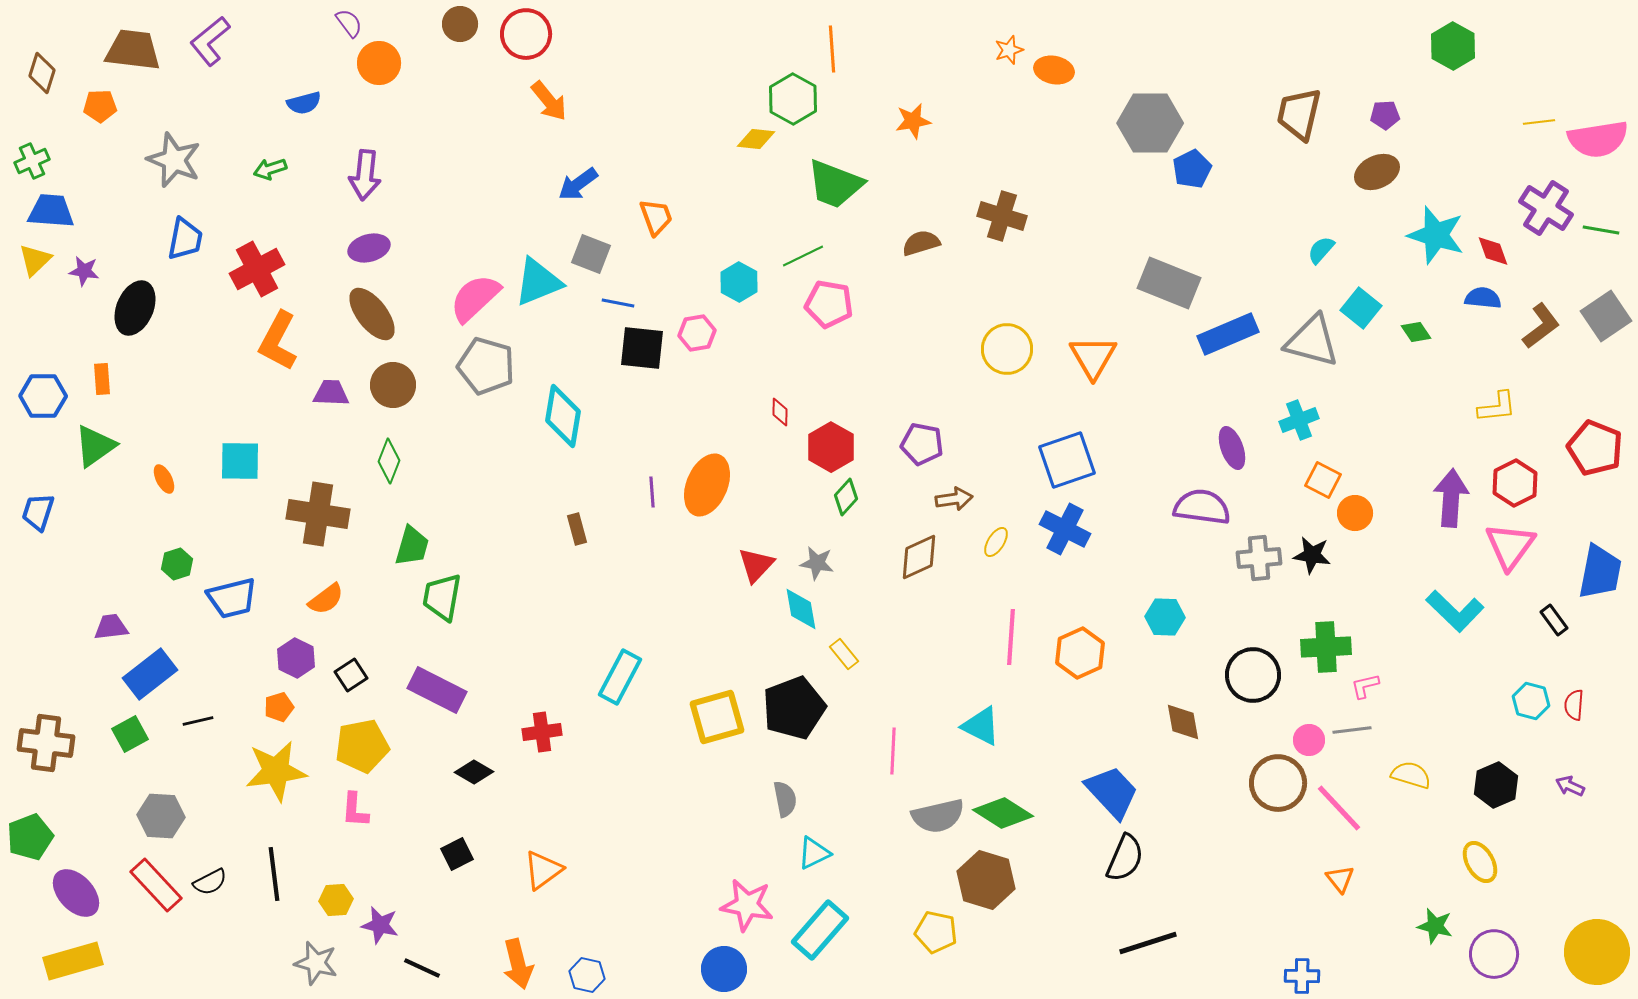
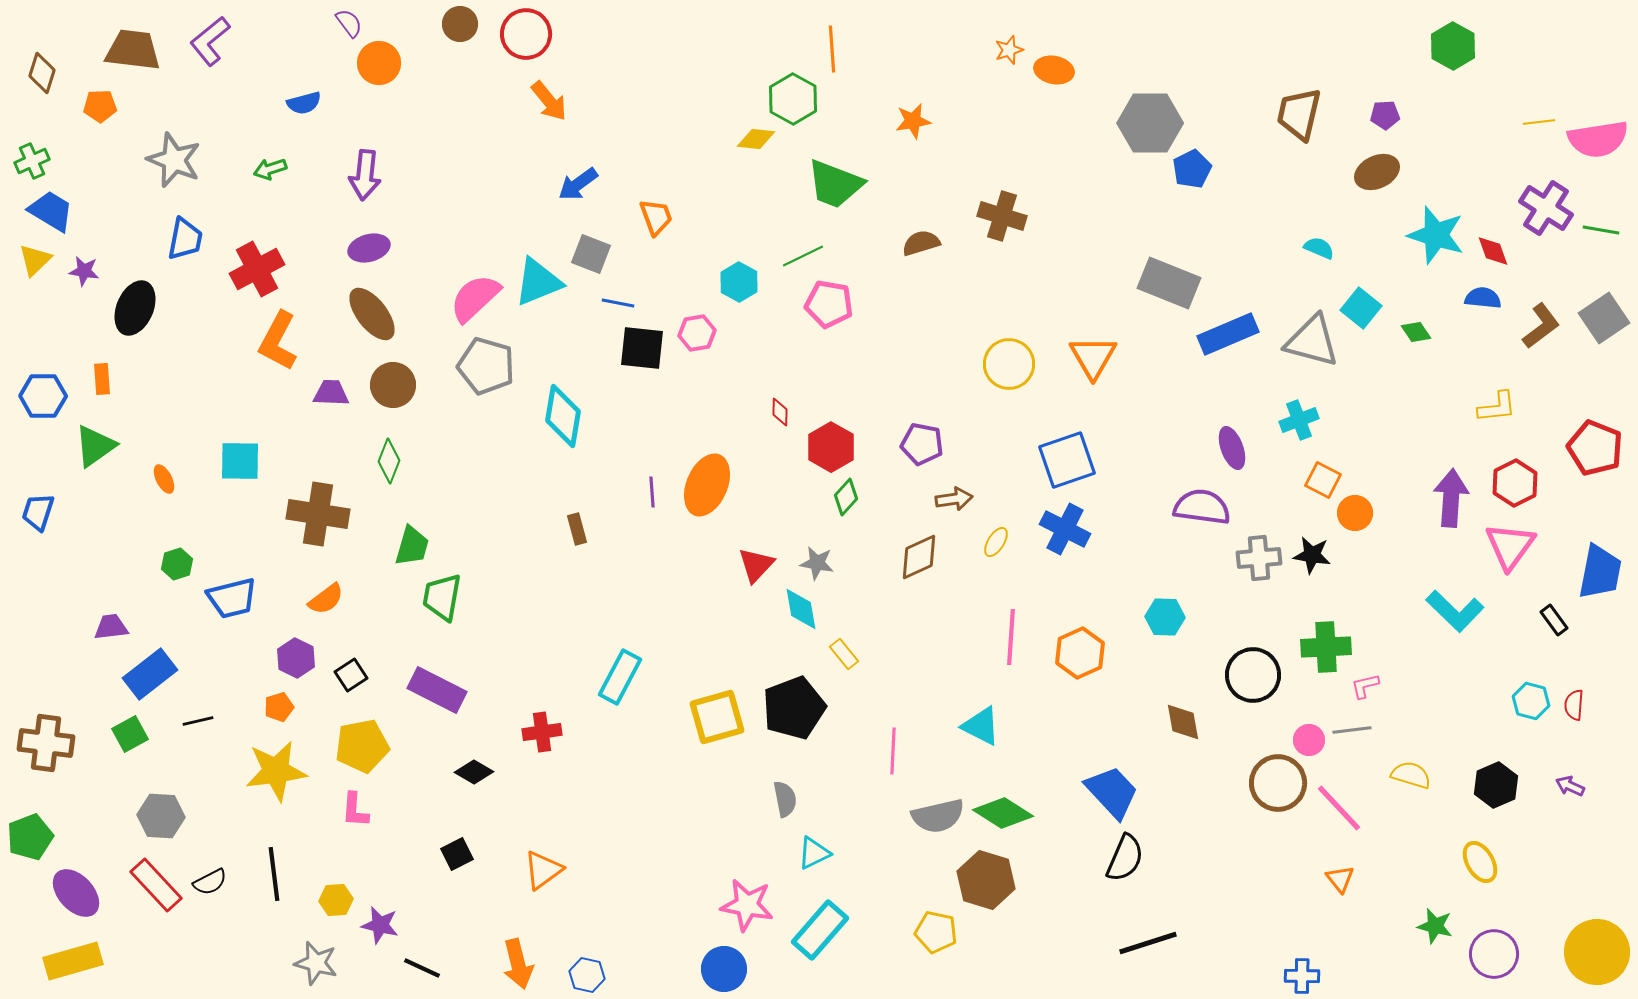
blue trapezoid at (51, 211): rotated 27 degrees clockwise
cyan semicircle at (1321, 250): moved 2 px left, 2 px up; rotated 72 degrees clockwise
gray square at (1606, 316): moved 2 px left, 2 px down
yellow circle at (1007, 349): moved 2 px right, 15 px down
